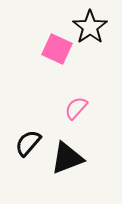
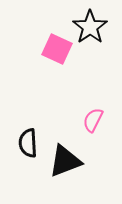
pink semicircle: moved 17 px right, 12 px down; rotated 15 degrees counterclockwise
black semicircle: rotated 44 degrees counterclockwise
black triangle: moved 2 px left, 3 px down
